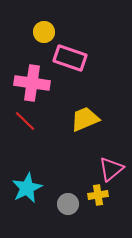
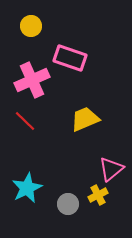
yellow circle: moved 13 px left, 6 px up
pink cross: moved 3 px up; rotated 32 degrees counterclockwise
yellow cross: rotated 18 degrees counterclockwise
